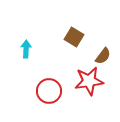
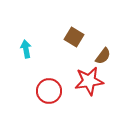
cyan arrow: rotated 12 degrees counterclockwise
